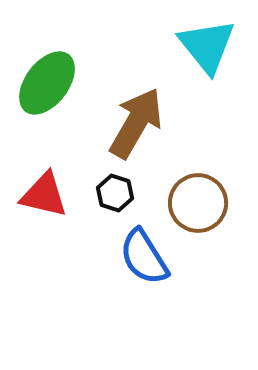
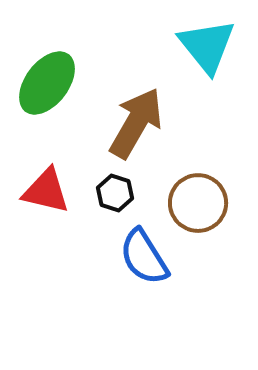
red triangle: moved 2 px right, 4 px up
